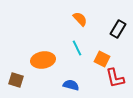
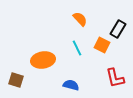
orange square: moved 14 px up
